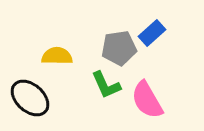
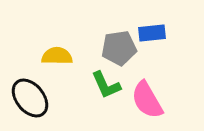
blue rectangle: rotated 36 degrees clockwise
black ellipse: rotated 9 degrees clockwise
